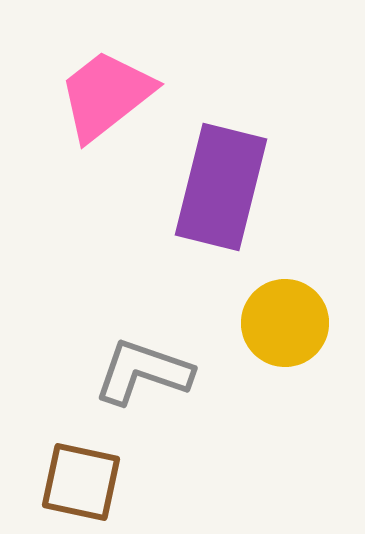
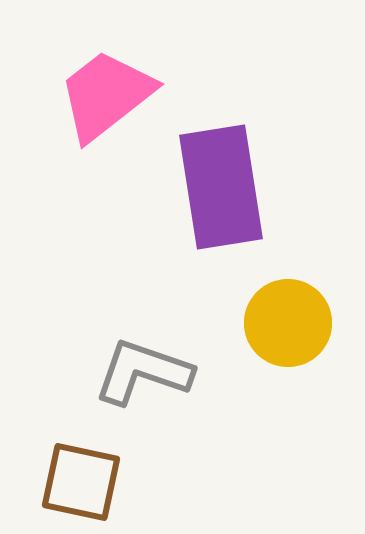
purple rectangle: rotated 23 degrees counterclockwise
yellow circle: moved 3 px right
